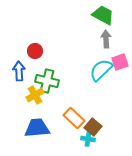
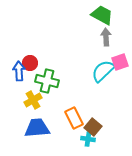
green trapezoid: moved 1 px left
gray arrow: moved 2 px up
red circle: moved 5 px left, 12 px down
cyan semicircle: moved 2 px right, 1 px down
yellow cross: moved 2 px left, 5 px down
orange rectangle: rotated 20 degrees clockwise
